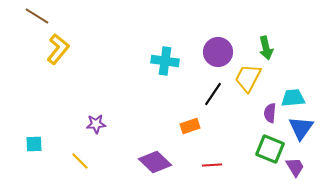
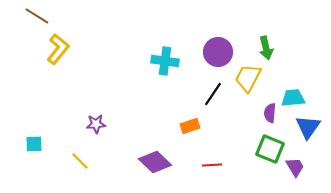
blue triangle: moved 7 px right, 1 px up
